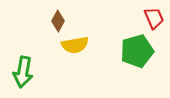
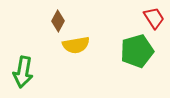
red trapezoid: rotated 10 degrees counterclockwise
yellow semicircle: moved 1 px right
